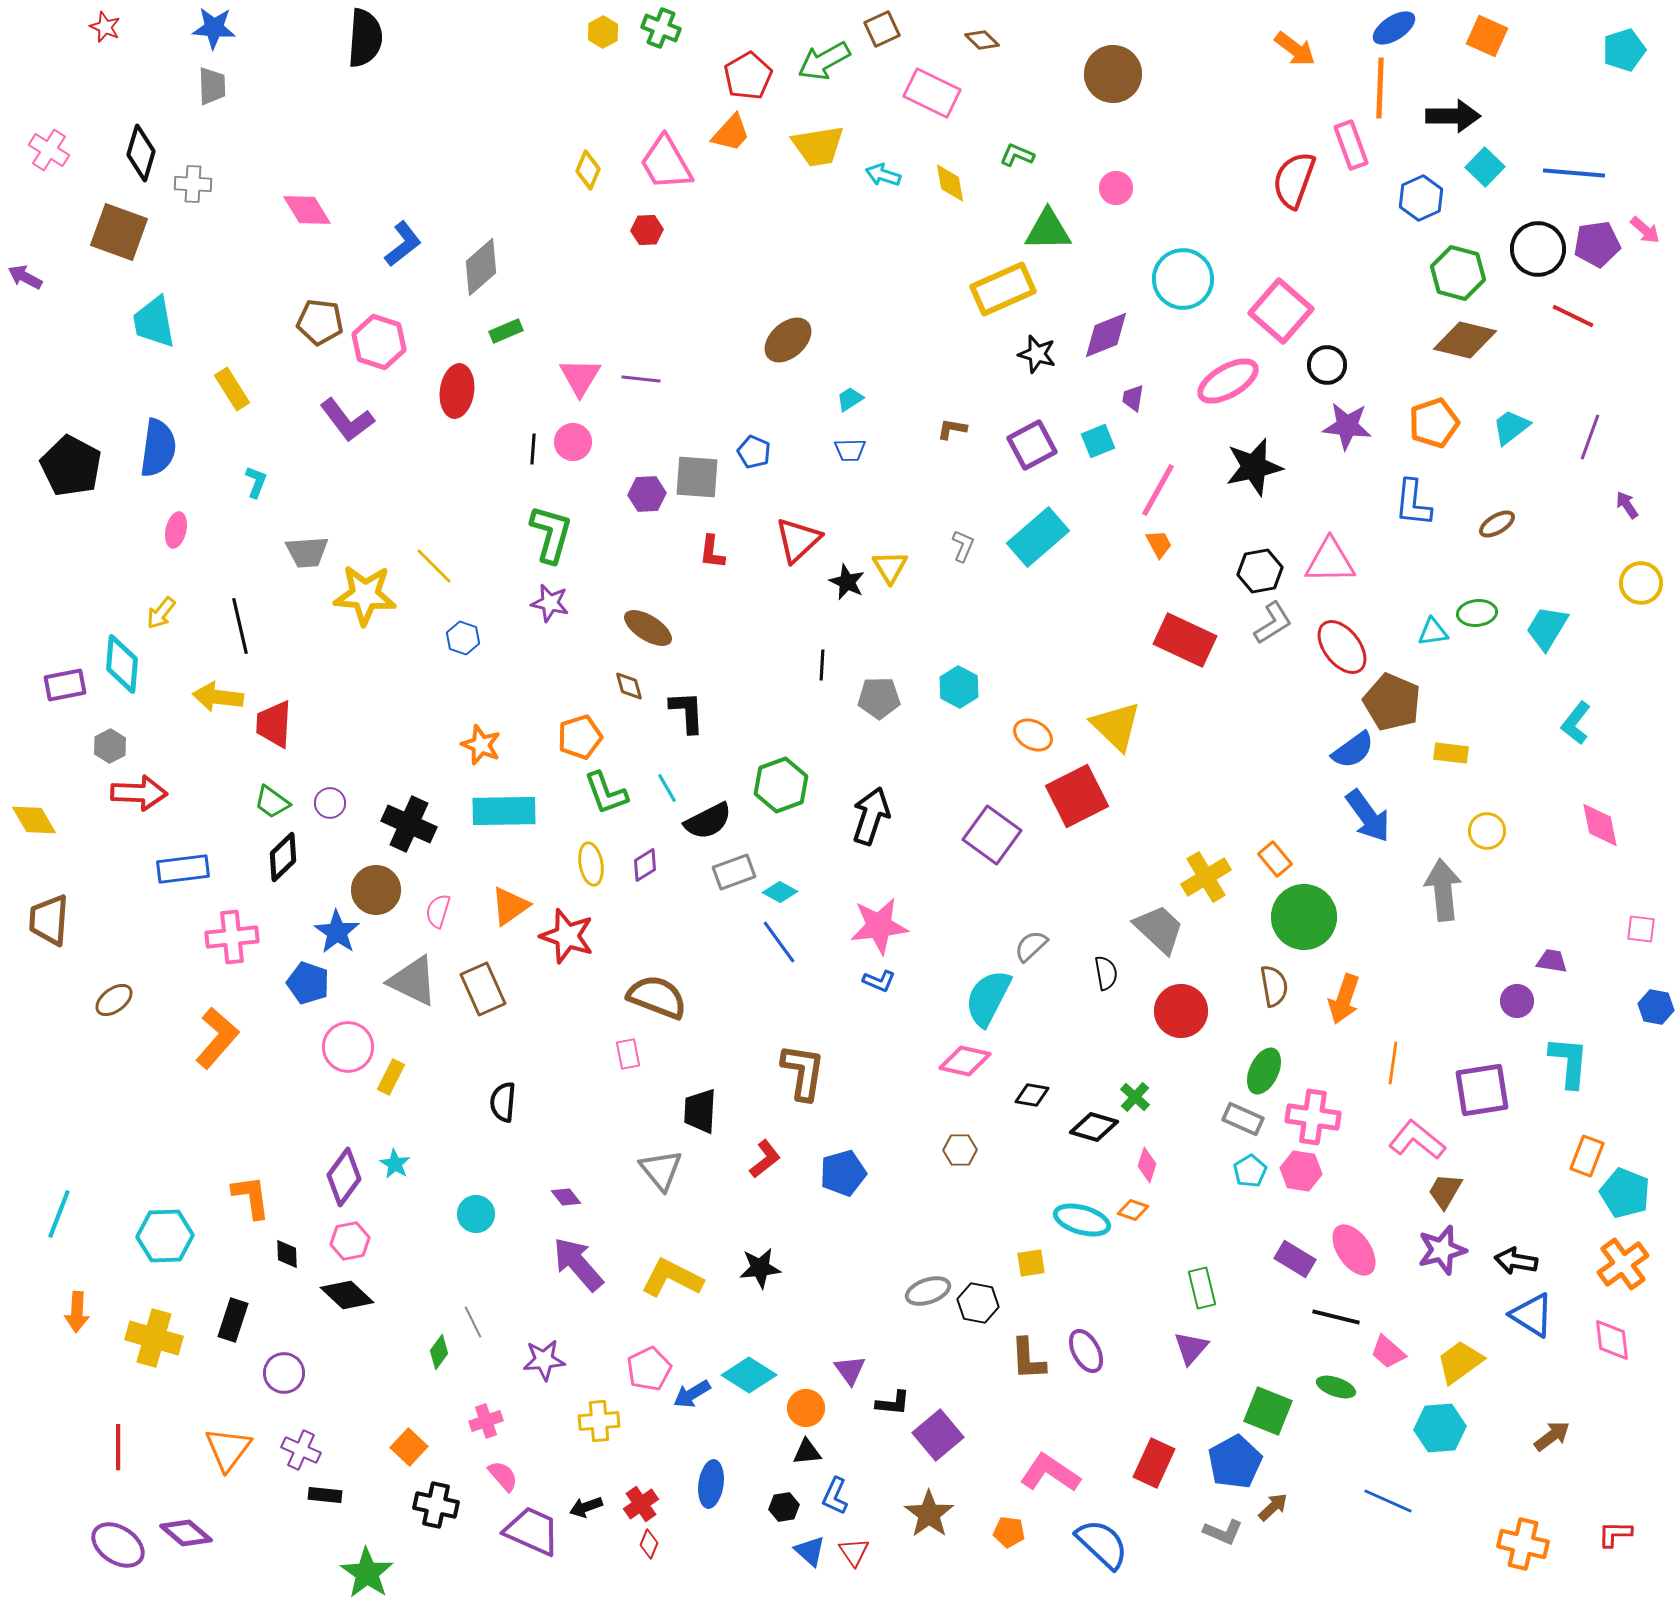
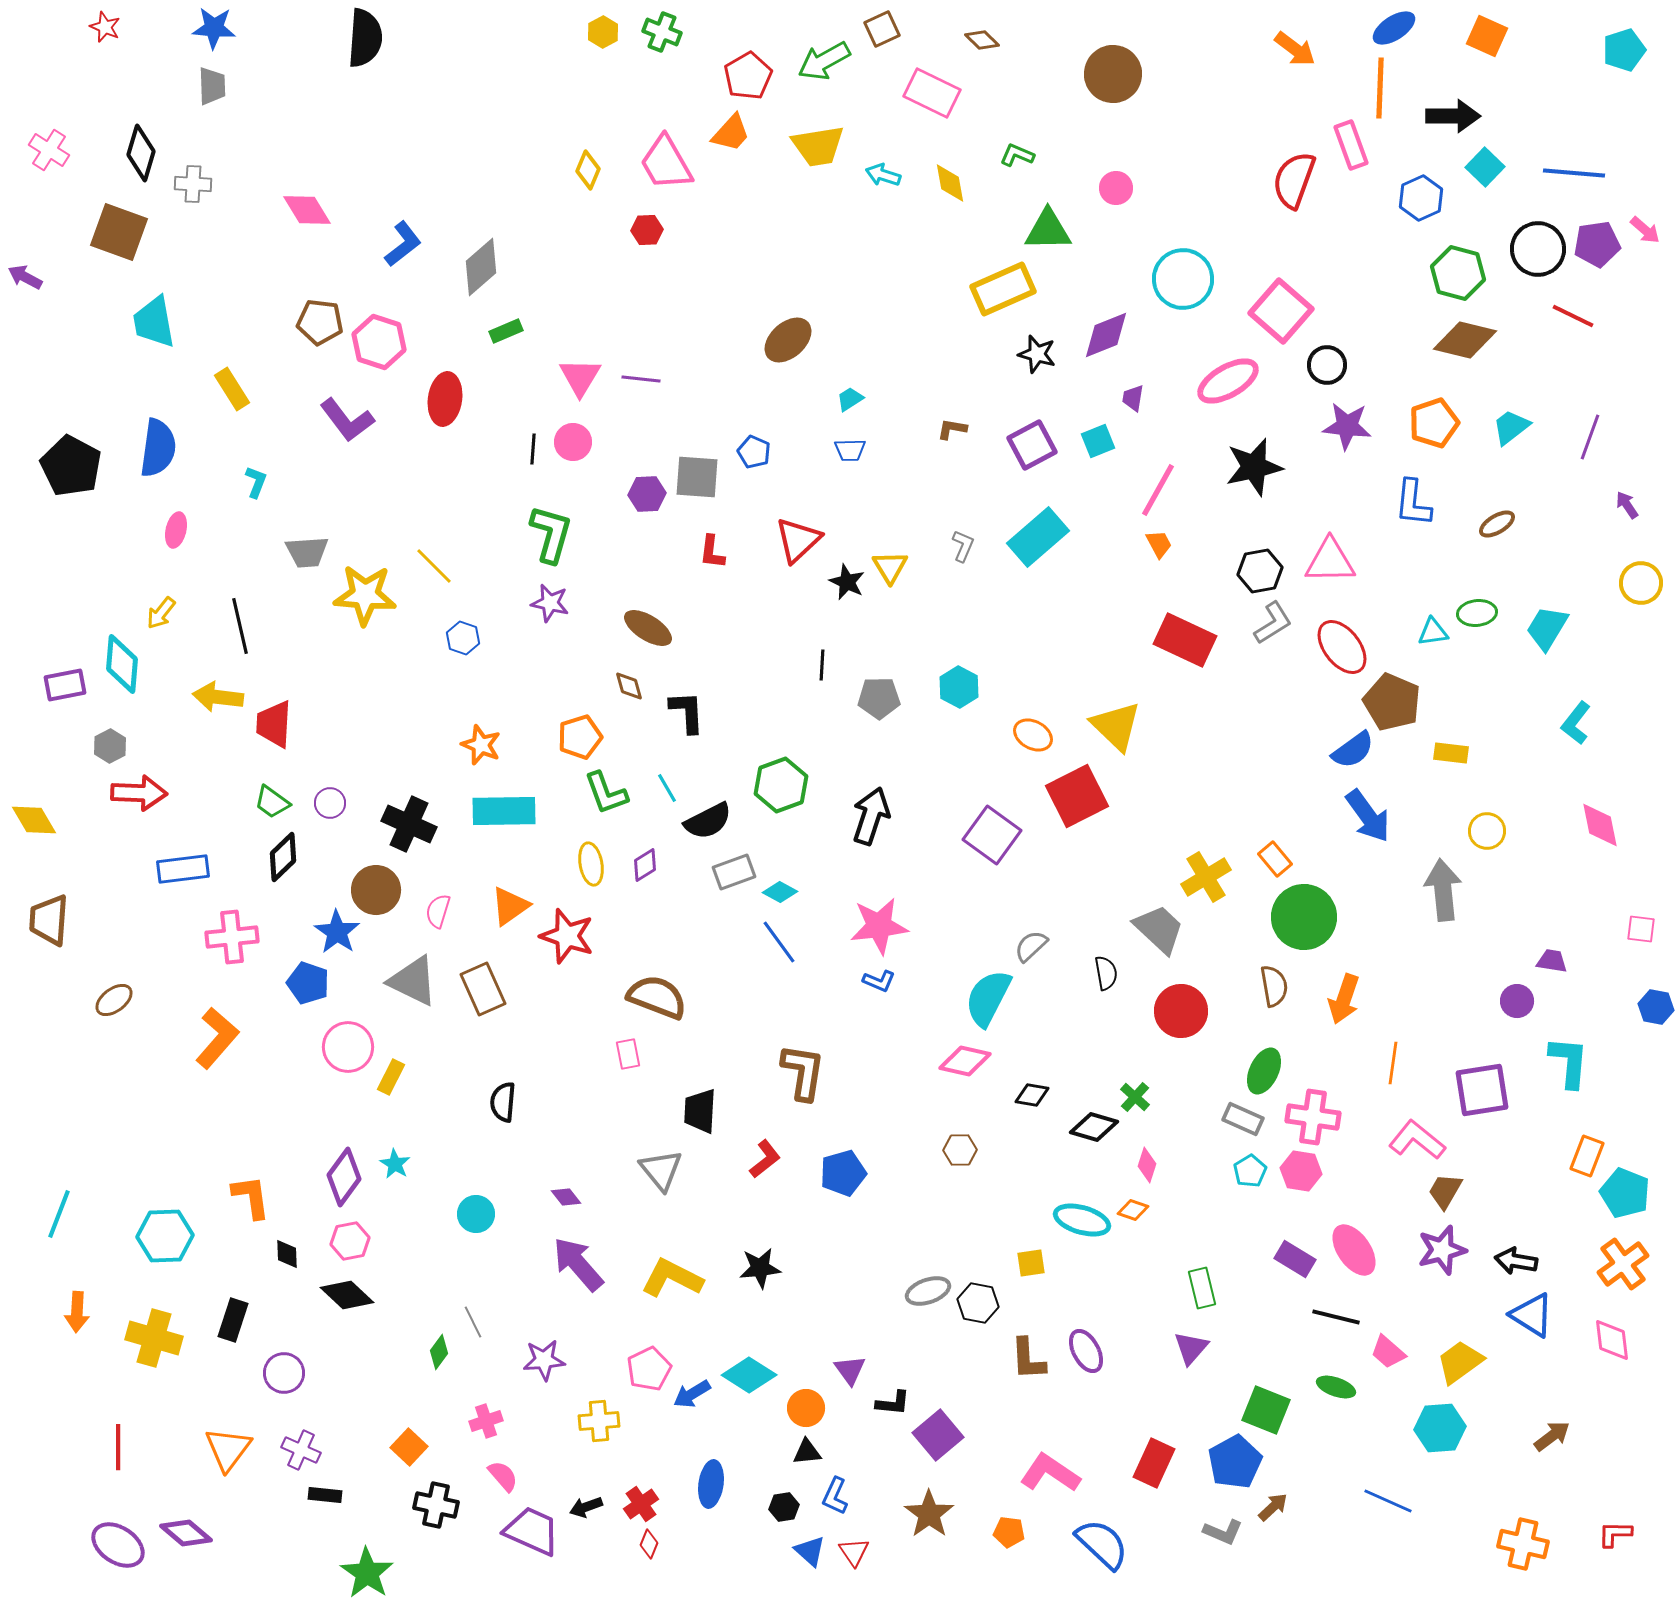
green cross at (661, 28): moved 1 px right, 4 px down
red ellipse at (457, 391): moved 12 px left, 8 px down
green square at (1268, 1411): moved 2 px left, 1 px up
